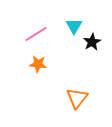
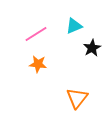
cyan triangle: rotated 36 degrees clockwise
black star: moved 6 px down
